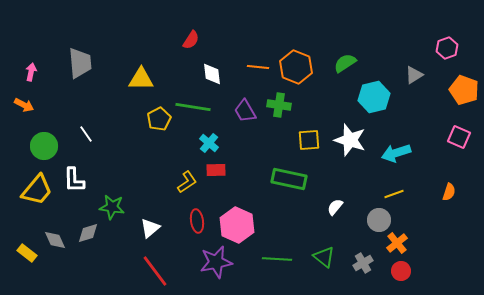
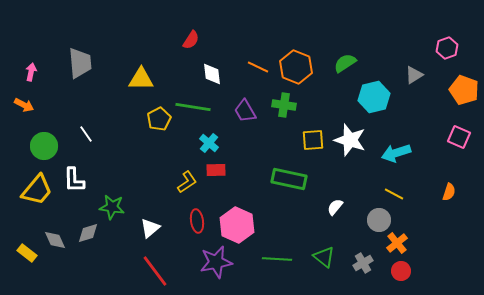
orange line at (258, 67): rotated 20 degrees clockwise
green cross at (279, 105): moved 5 px right
yellow square at (309, 140): moved 4 px right
yellow line at (394, 194): rotated 48 degrees clockwise
